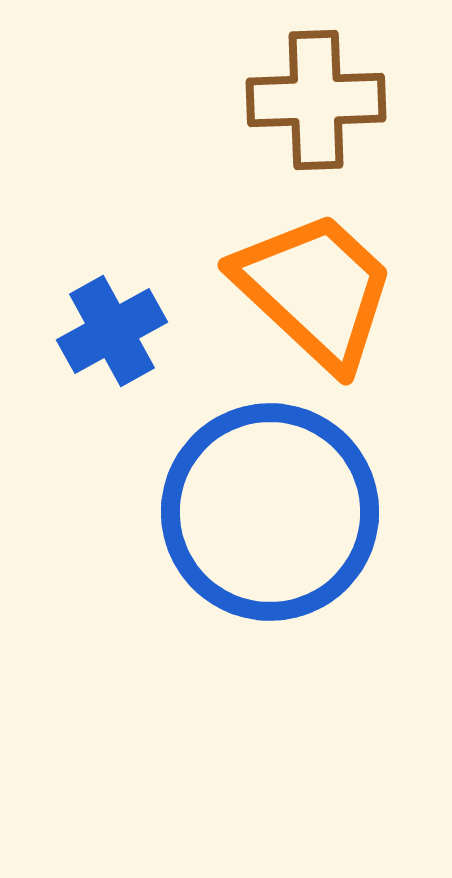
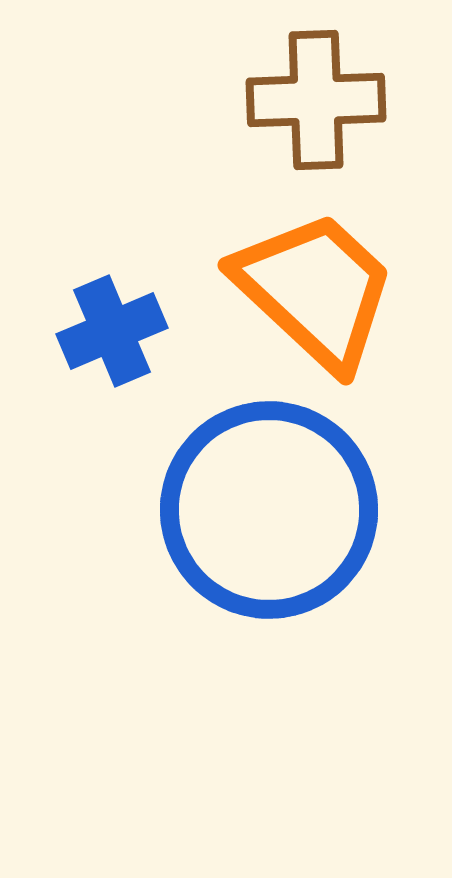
blue cross: rotated 6 degrees clockwise
blue circle: moved 1 px left, 2 px up
